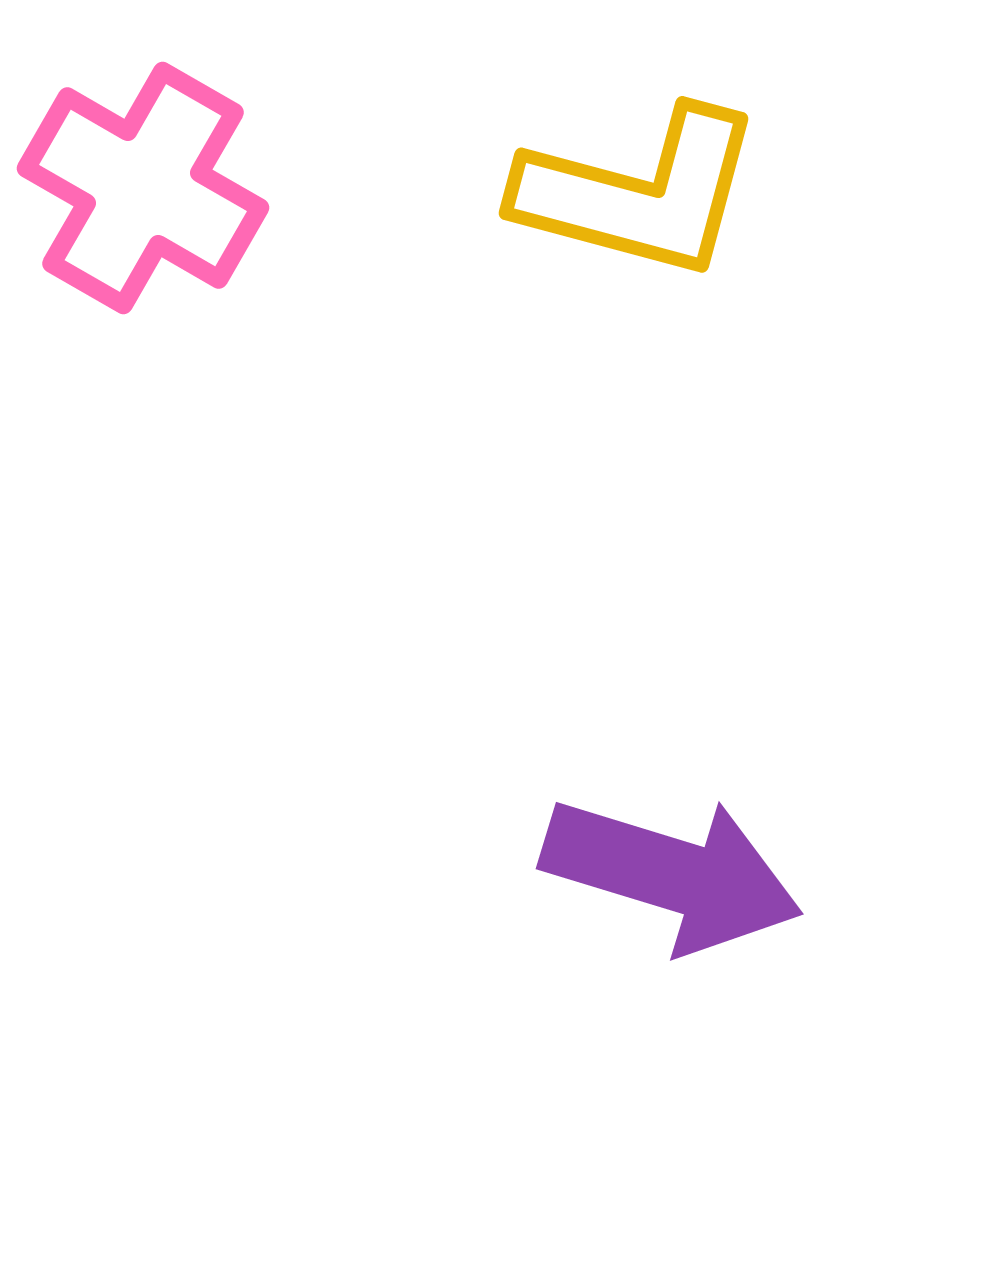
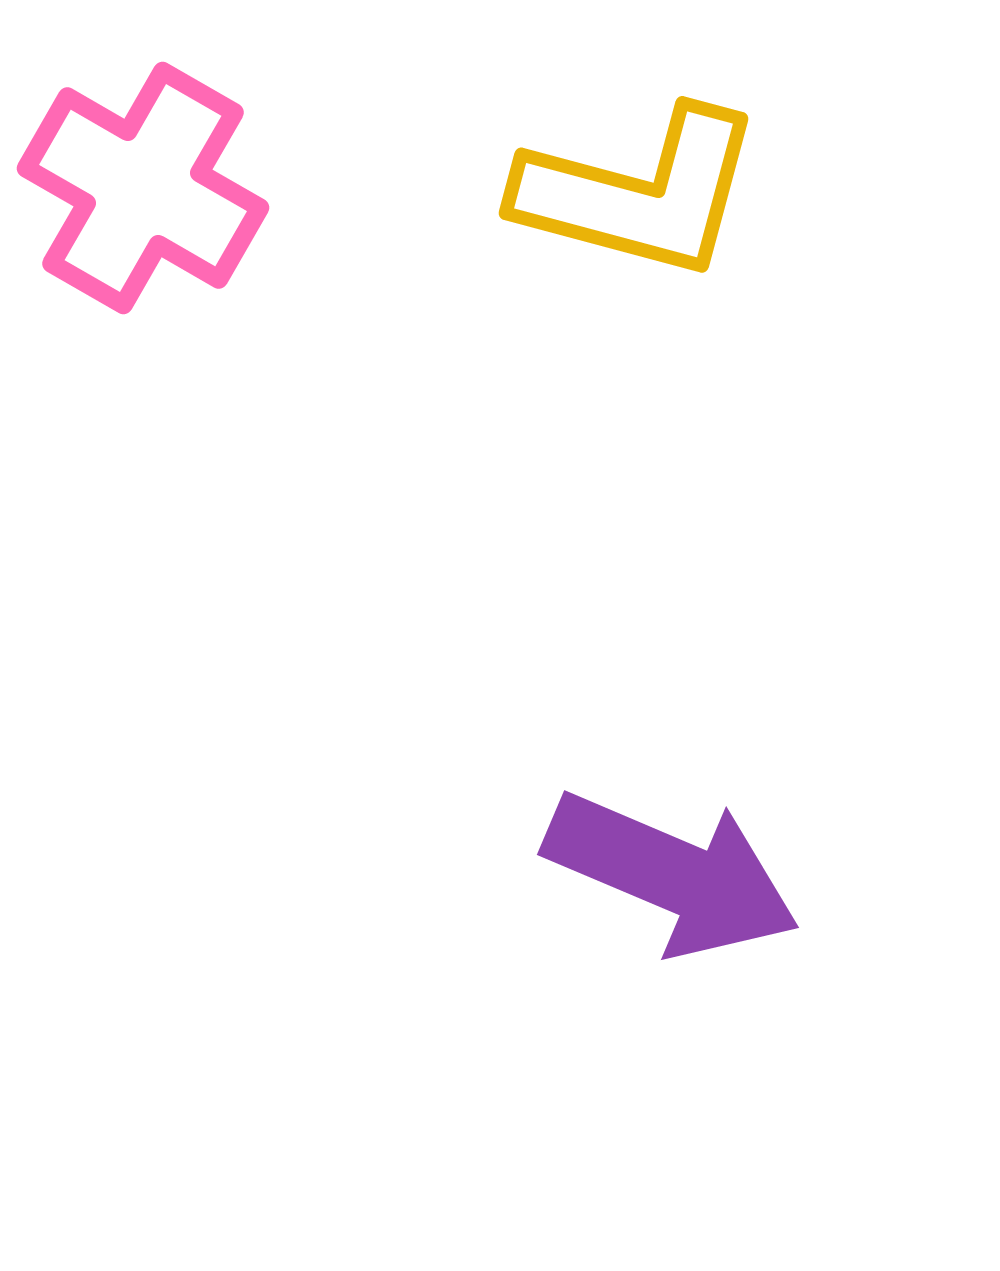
purple arrow: rotated 6 degrees clockwise
